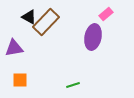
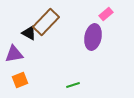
black triangle: moved 16 px down
purple triangle: moved 6 px down
orange square: rotated 21 degrees counterclockwise
